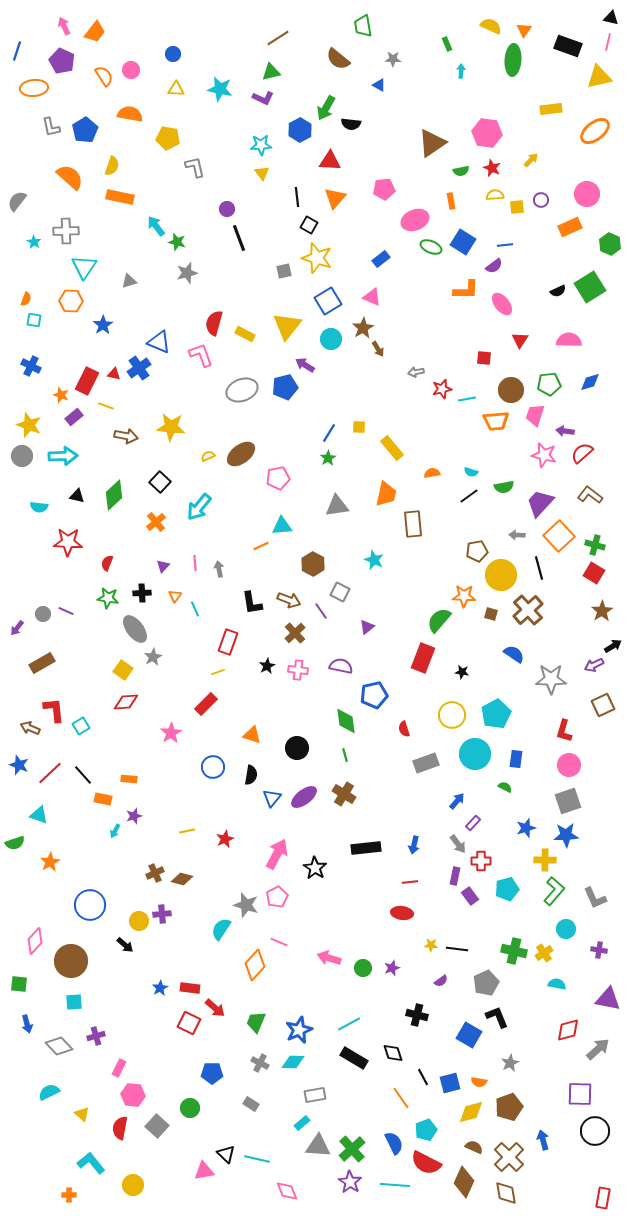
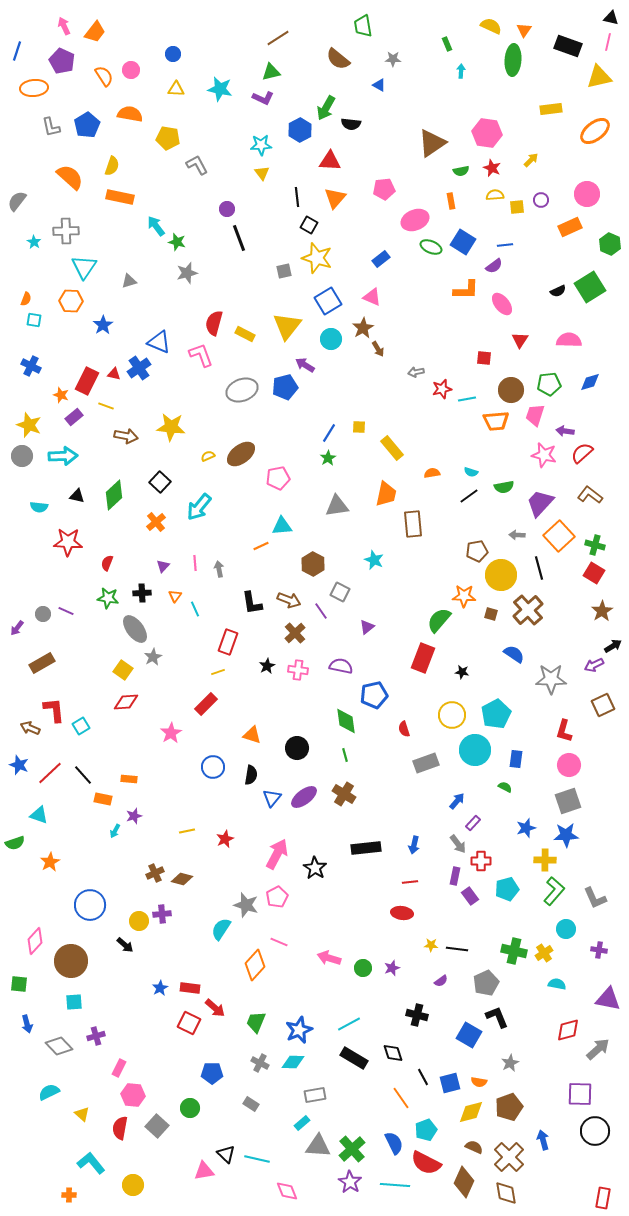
blue pentagon at (85, 130): moved 2 px right, 5 px up
gray L-shape at (195, 167): moved 2 px right, 2 px up; rotated 15 degrees counterclockwise
cyan circle at (475, 754): moved 4 px up
